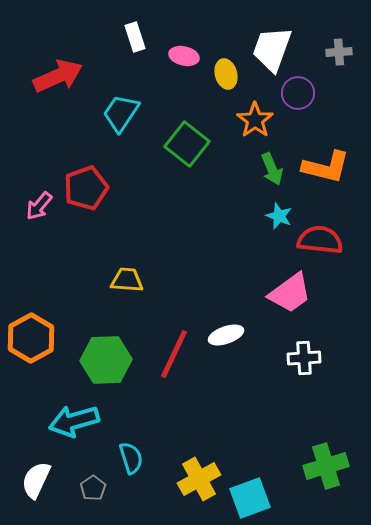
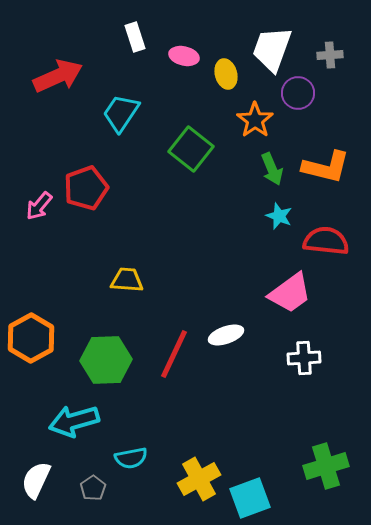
gray cross: moved 9 px left, 3 px down
green square: moved 4 px right, 5 px down
red semicircle: moved 6 px right, 1 px down
cyan semicircle: rotated 96 degrees clockwise
